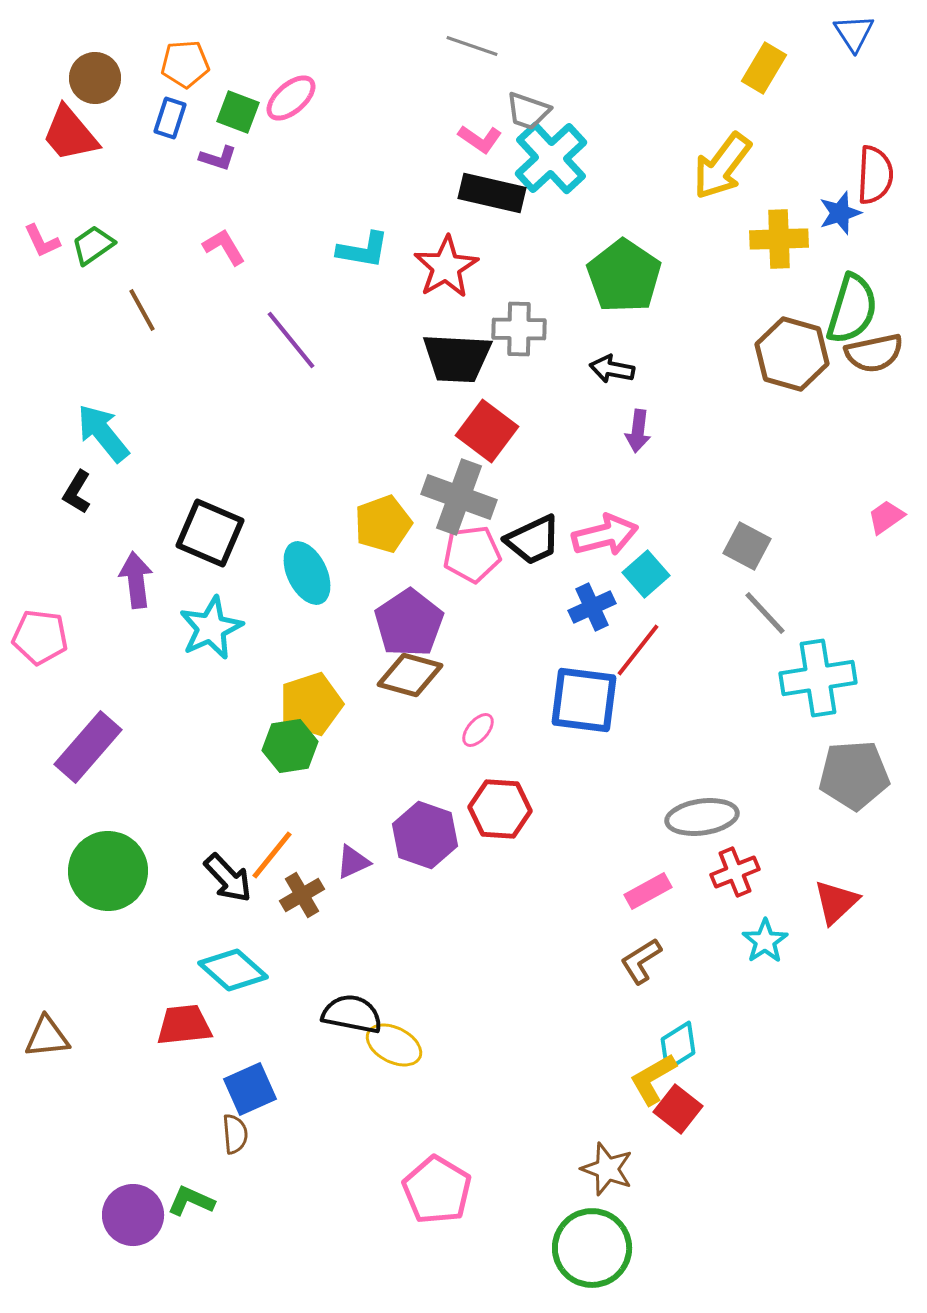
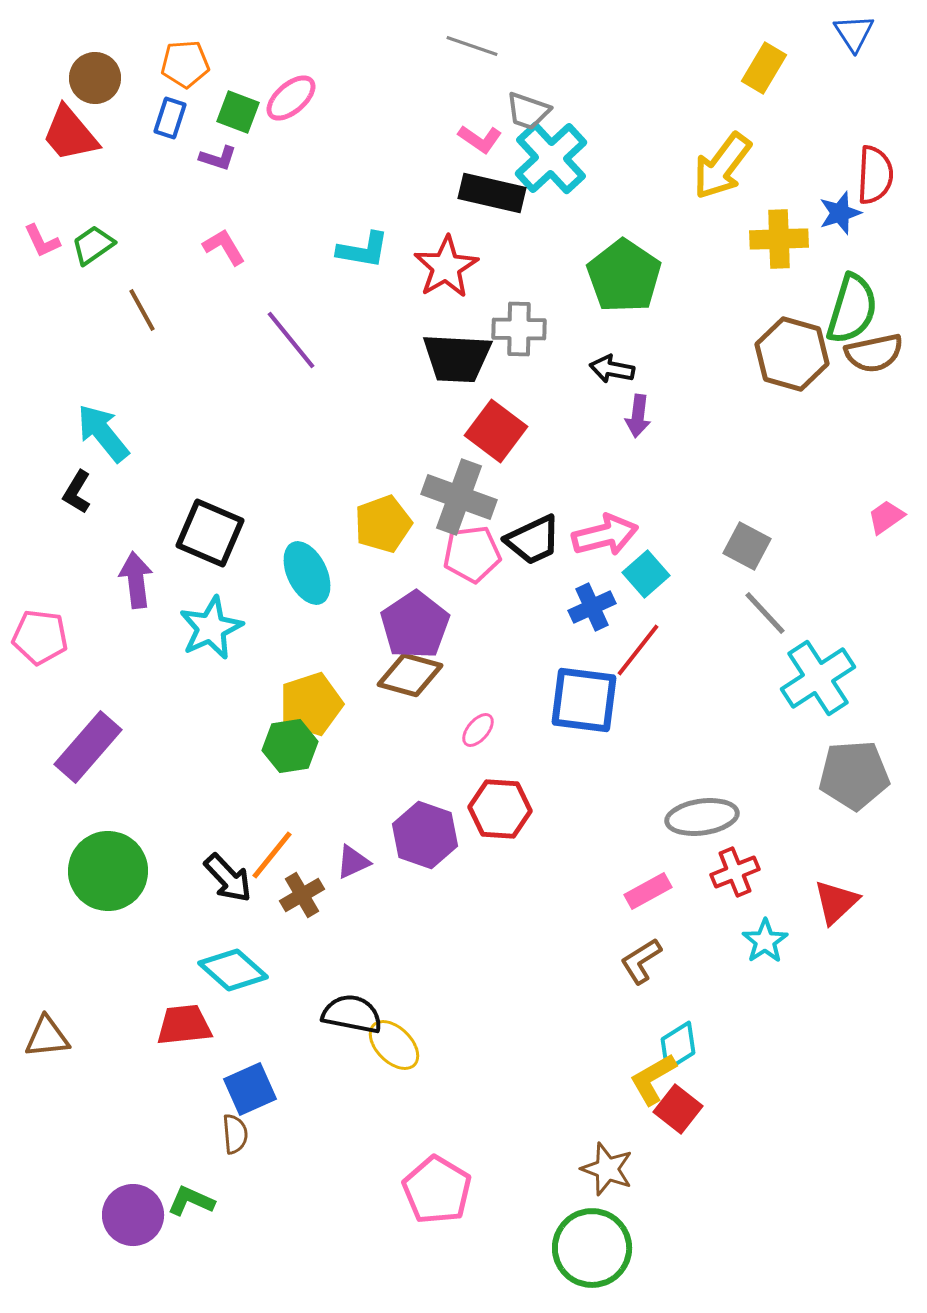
red square at (487, 431): moved 9 px right
purple arrow at (638, 431): moved 15 px up
purple pentagon at (409, 623): moved 6 px right, 2 px down
cyan cross at (818, 678): rotated 24 degrees counterclockwise
yellow ellipse at (394, 1045): rotated 18 degrees clockwise
